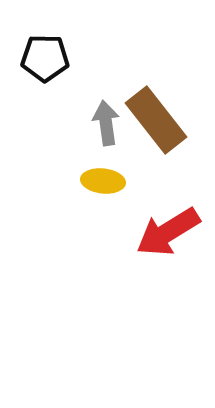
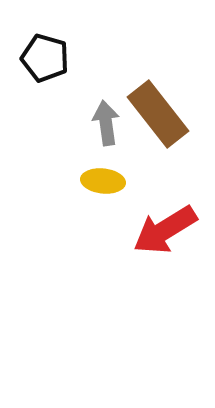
black pentagon: rotated 15 degrees clockwise
brown rectangle: moved 2 px right, 6 px up
red arrow: moved 3 px left, 2 px up
